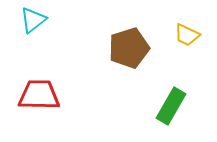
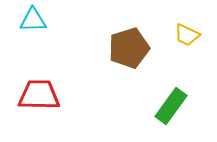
cyan triangle: rotated 36 degrees clockwise
green rectangle: rotated 6 degrees clockwise
